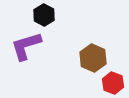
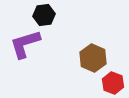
black hexagon: rotated 25 degrees clockwise
purple L-shape: moved 1 px left, 2 px up
